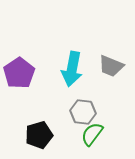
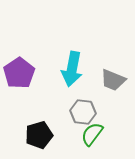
gray trapezoid: moved 2 px right, 14 px down
